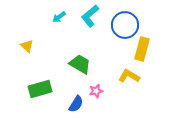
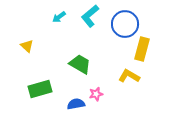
blue circle: moved 1 px up
pink star: moved 3 px down
blue semicircle: rotated 132 degrees counterclockwise
